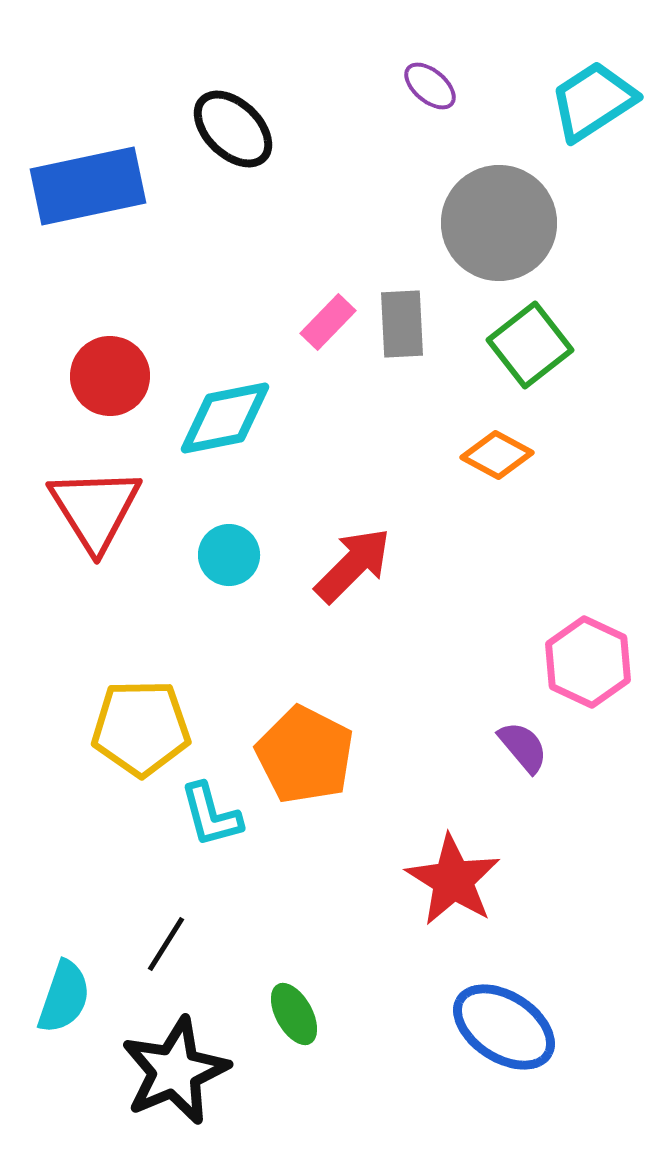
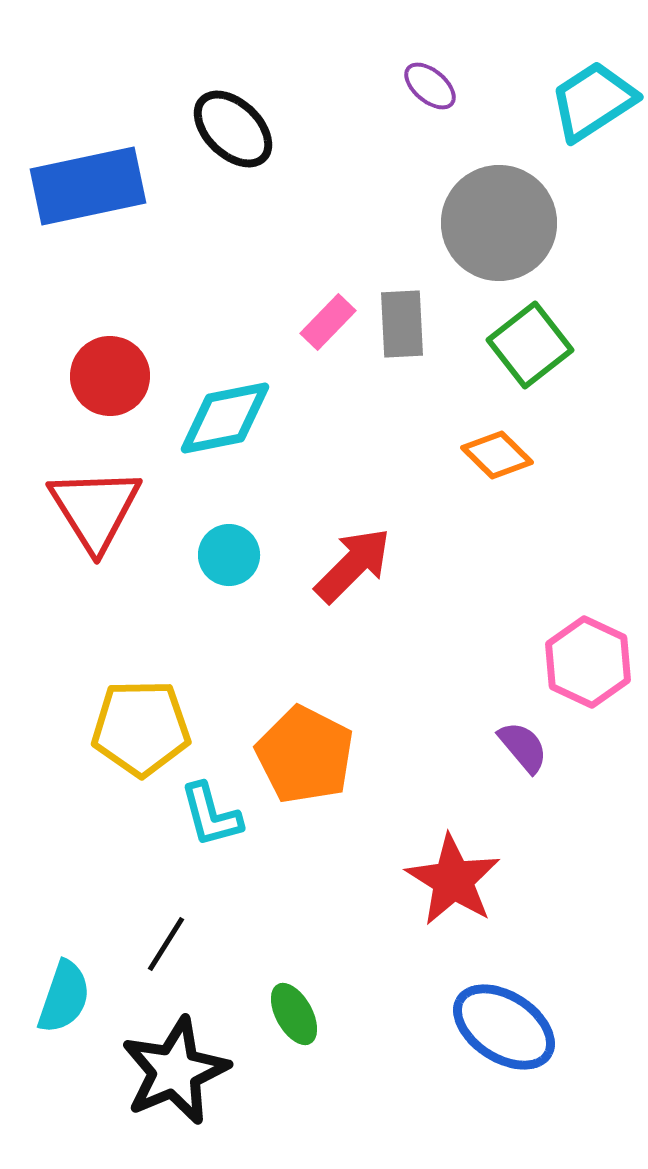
orange diamond: rotated 16 degrees clockwise
